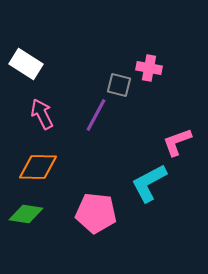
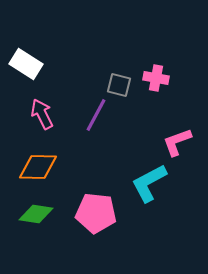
pink cross: moved 7 px right, 10 px down
green diamond: moved 10 px right
